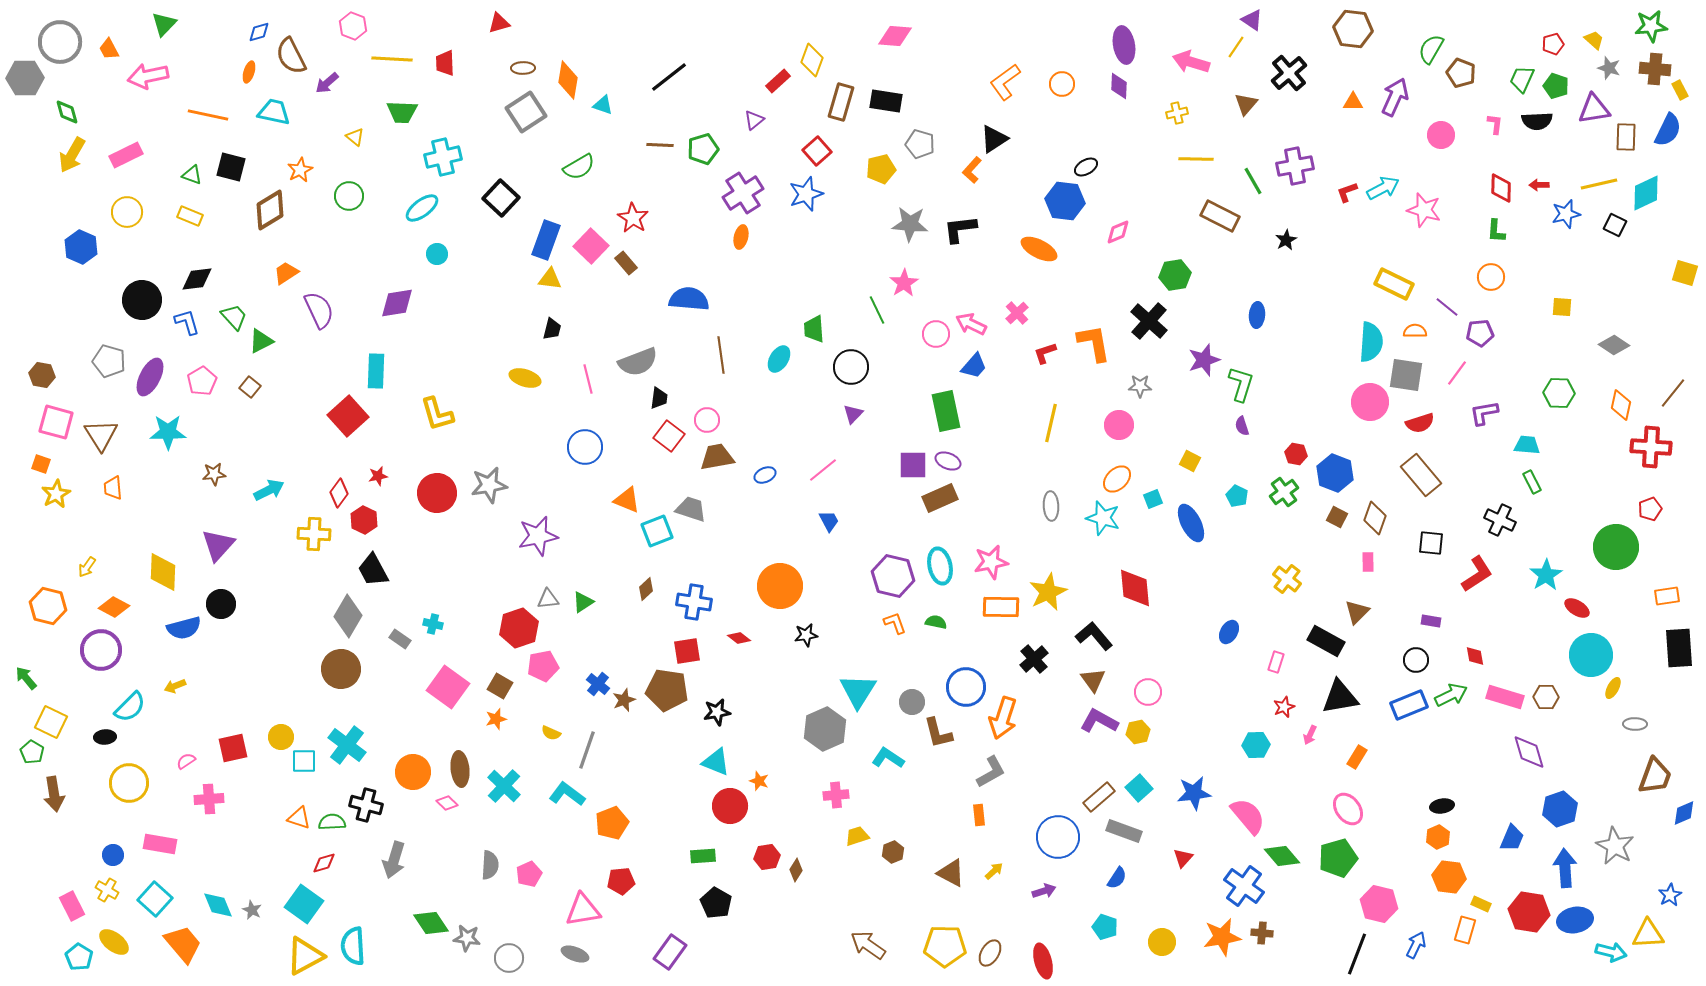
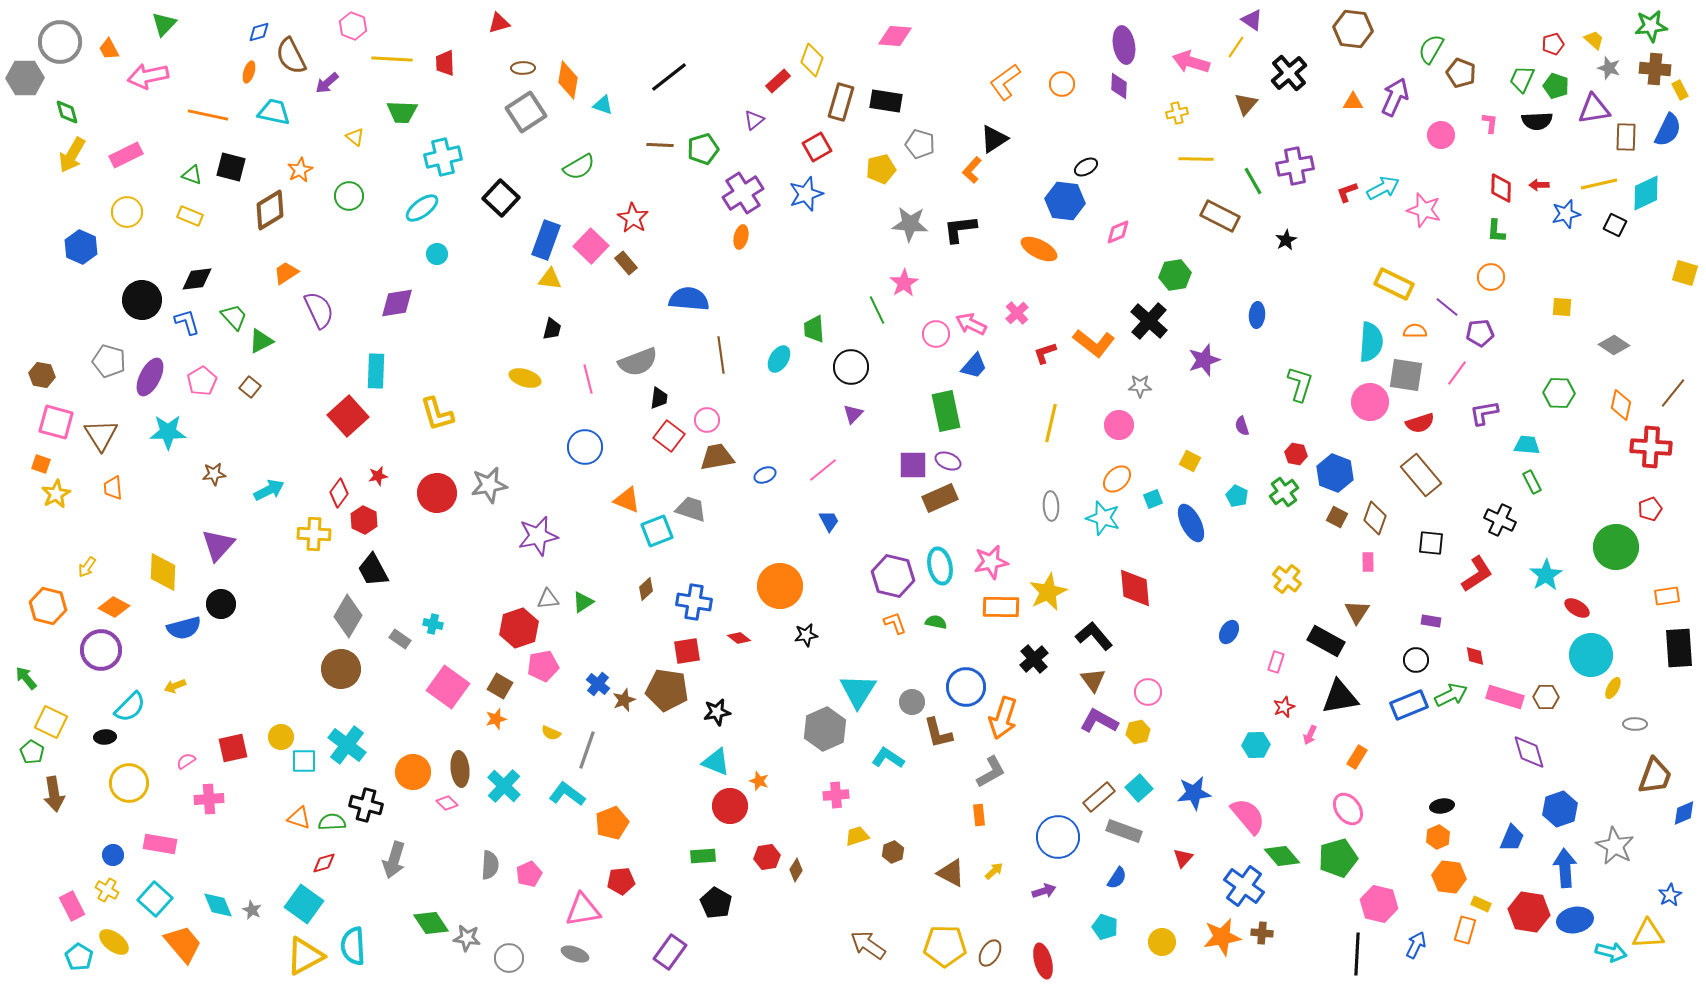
pink L-shape at (1495, 124): moved 5 px left, 1 px up
red square at (817, 151): moved 4 px up; rotated 12 degrees clockwise
orange L-shape at (1094, 343): rotated 138 degrees clockwise
green L-shape at (1241, 384): moved 59 px right
brown triangle at (1357, 612): rotated 12 degrees counterclockwise
black line at (1357, 954): rotated 18 degrees counterclockwise
